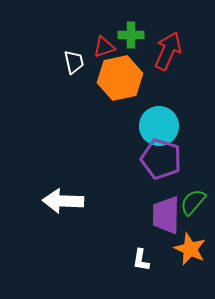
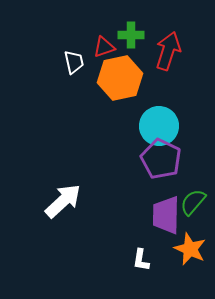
red arrow: rotated 6 degrees counterclockwise
purple pentagon: rotated 9 degrees clockwise
white arrow: rotated 135 degrees clockwise
